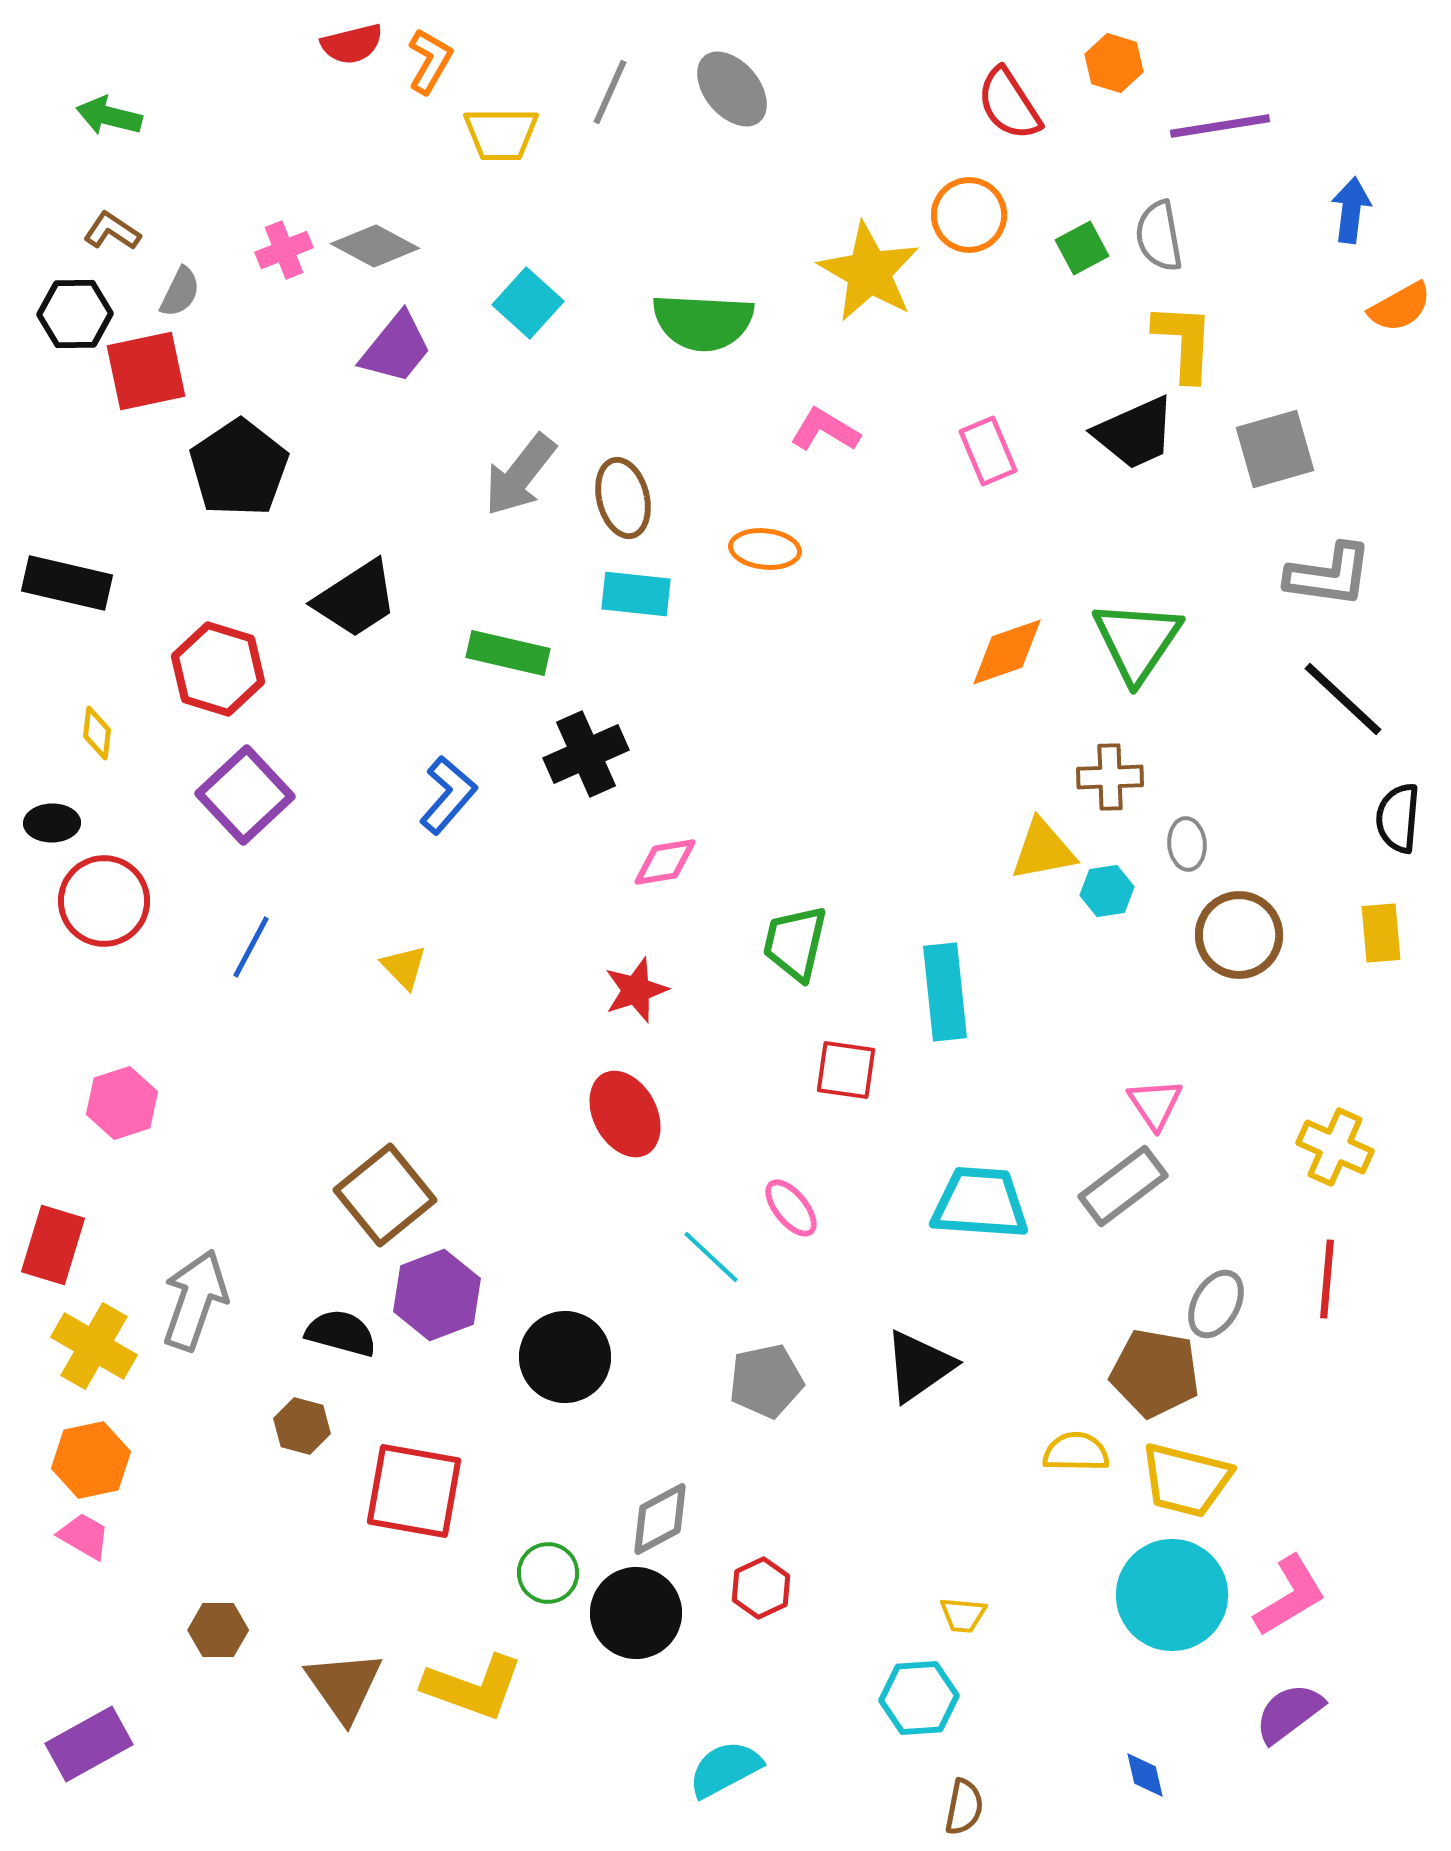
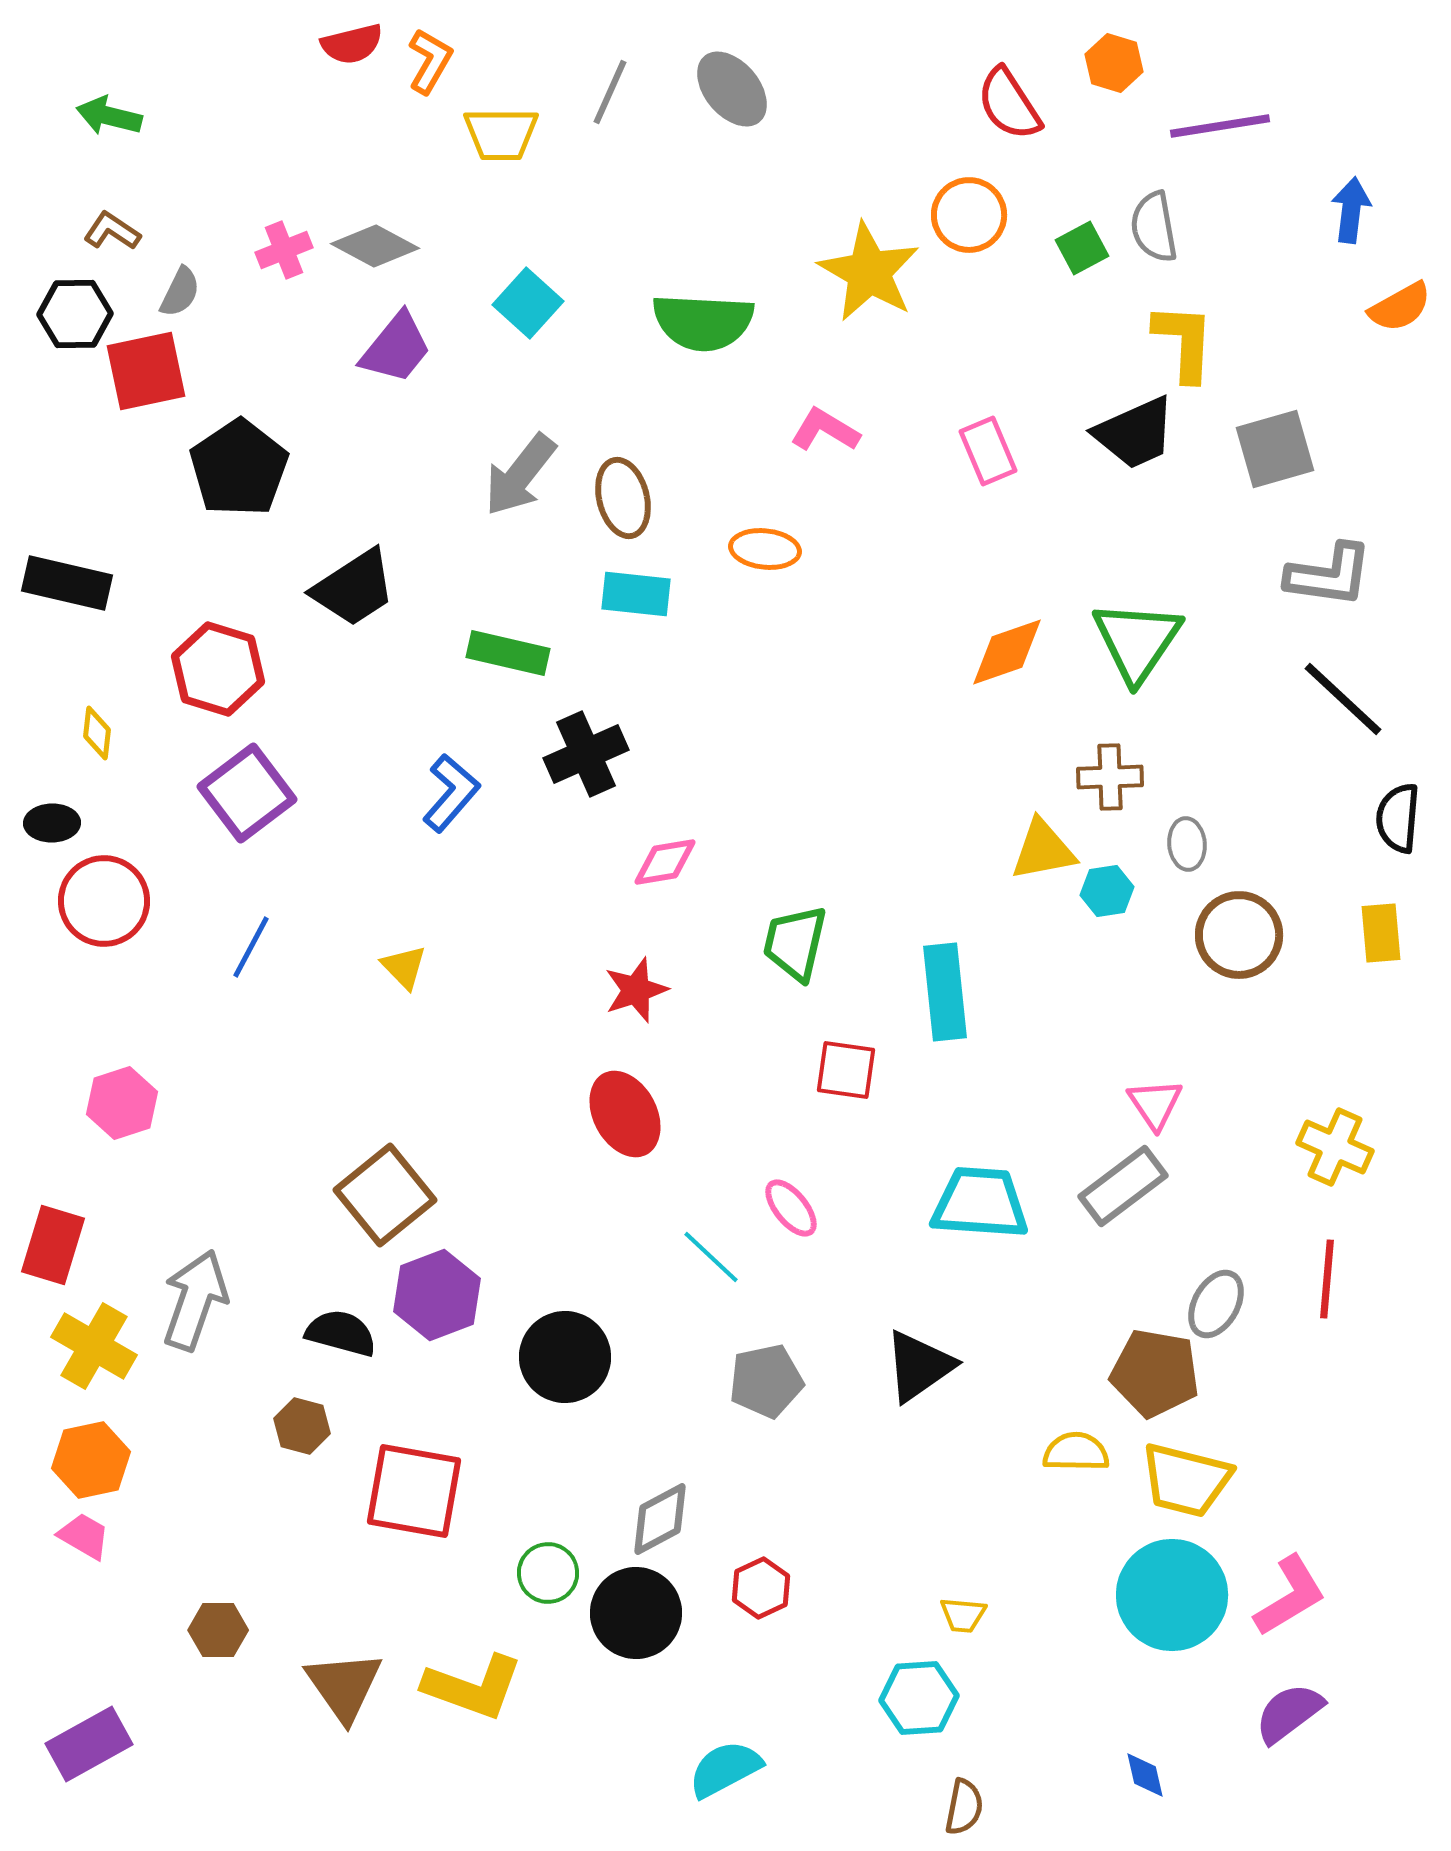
gray semicircle at (1159, 236): moved 5 px left, 9 px up
black trapezoid at (356, 599): moved 2 px left, 11 px up
purple square at (245, 795): moved 2 px right, 2 px up; rotated 6 degrees clockwise
blue L-shape at (448, 795): moved 3 px right, 2 px up
